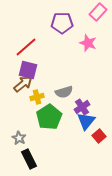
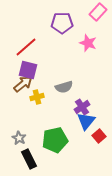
gray semicircle: moved 5 px up
green pentagon: moved 6 px right, 23 px down; rotated 20 degrees clockwise
